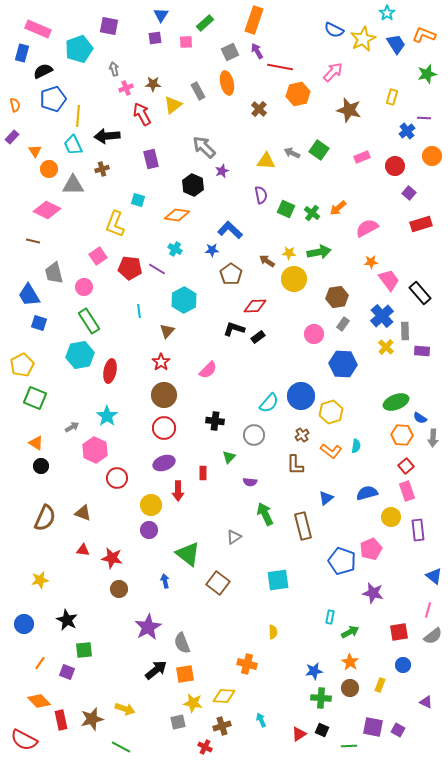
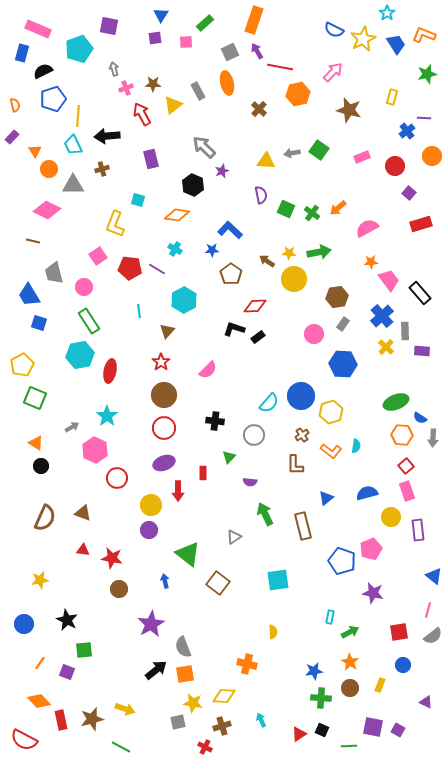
gray arrow at (292, 153): rotated 35 degrees counterclockwise
purple star at (148, 627): moved 3 px right, 3 px up
gray semicircle at (182, 643): moved 1 px right, 4 px down
